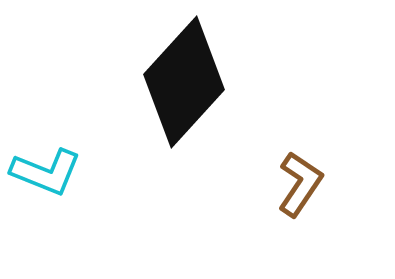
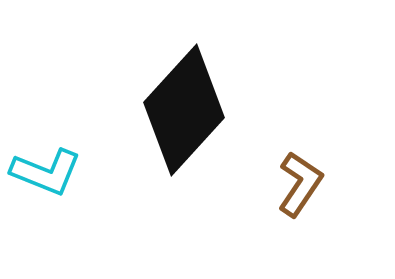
black diamond: moved 28 px down
